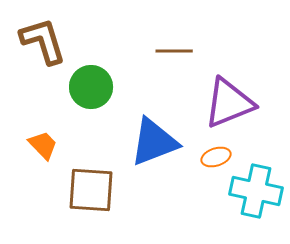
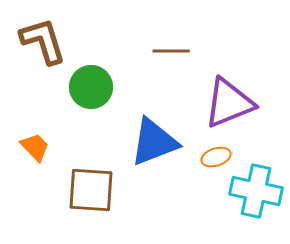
brown line: moved 3 px left
orange trapezoid: moved 8 px left, 2 px down
